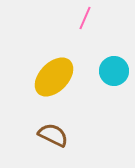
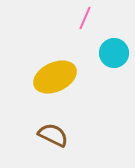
cyan circle: moved 18 px up
yellow ellipse: moved 1 px right; rotated 21 degrees clockwise
